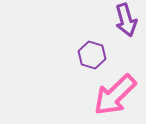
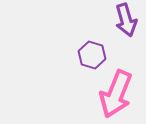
pink arrow: moved 1 px right, 1 px up; rotated 24 degrees counterclockwise
